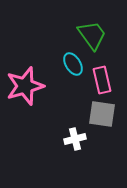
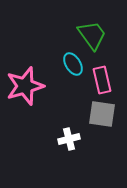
white cross: moved 6 px left
